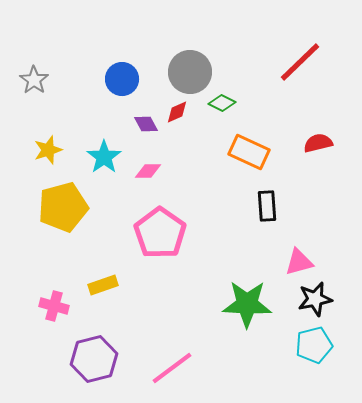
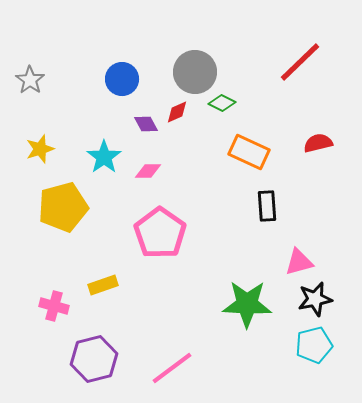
gray circle: moved 5 px right
gray star: moved 4 px left
yellow star: moved 8 px left, 1 px up
